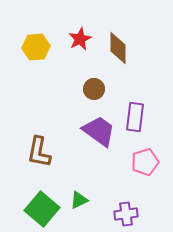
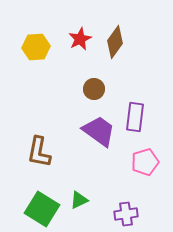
brown diamond: moved 3 px left, 6 px up; rotated 36 degrees clockwise
green square: rotated 8 degrees counterclockwise
